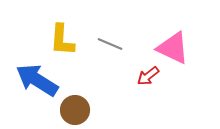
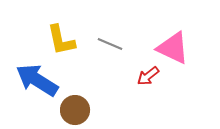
yellow L-shape: moved 1 px left; rotated 16 degrees counterclockwise
